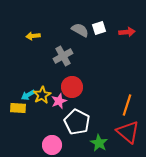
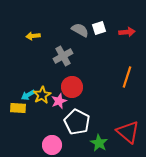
orange line: moved 28 px up
